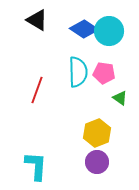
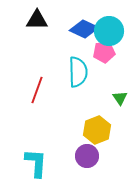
black triangle: rotated 30 degrees counterclockwise
blue diamond: rotated 8 degrees counterclockwise
pink pentagon: moved 21 px up; rotated 15 degrees counterclockwise
green triangle: rotated 21 degrees clockwise
yellow hexagon: moved 3 px up
purple circle: moved 10 px left, 6 px up
cyan L-shape: moved 3 px up
